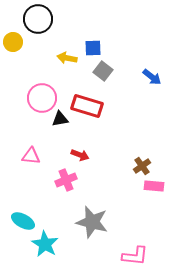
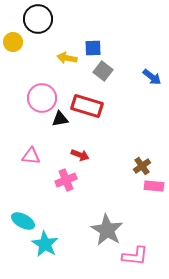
gray star: moved 15 px right, 8 px down; rotated 16 degrees clockwise
